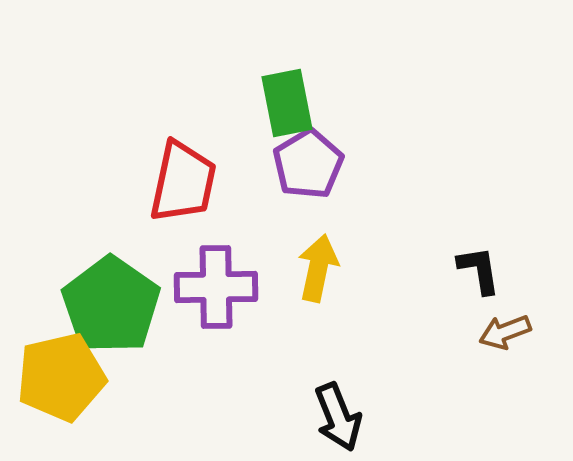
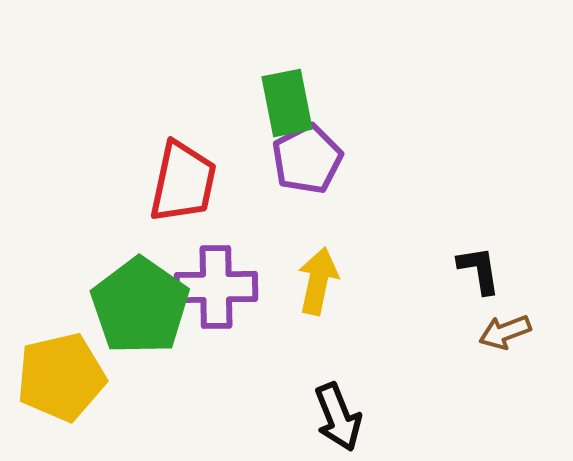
purple pentagon: moved 1 px left, 5 px up; rotated 4 degrees clockwise
yellow arrow: moved 13 px down
green pentagon: moved 29 px right, 1 px down
